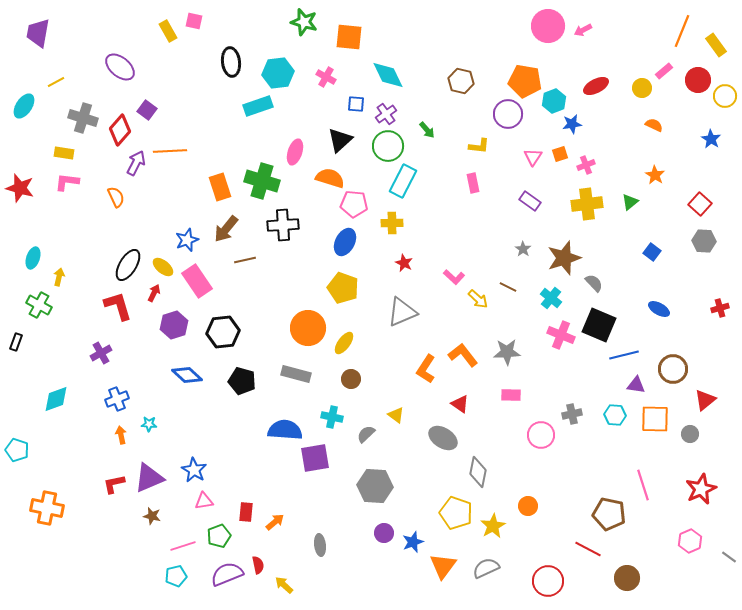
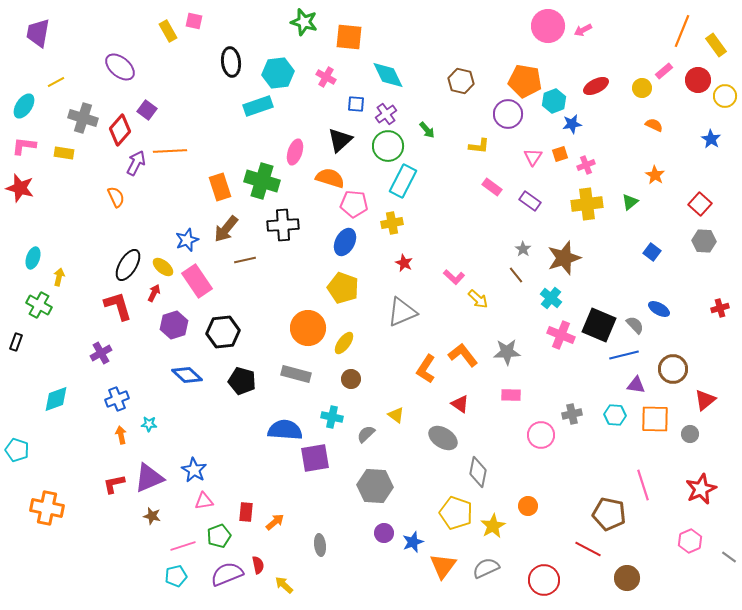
pink L-shape at (67, 182): moved 43 px left, 36 px up
pink rectangle at (473, 183): moved 19 px right, 4 px down; rotated 42 degrees counterclockwise
yellow cross at (392, 223): rotated 10 degrees counterclockwise
gray semicircle at (594, 283): moved 41 px right, 42 px down
brown line at (508, 287): moved 8 px right, 12 px up; rotated 24 degrees clockwise
red circle at (548, 581): moved 4 px left, 1 px up
